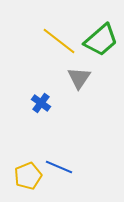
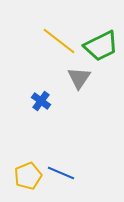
green trapezoid: moved 6 px down; rotated 15 degrees clockwise
blue cross: moved 2 px up
blue line: moved 2 px right, 6 px down
